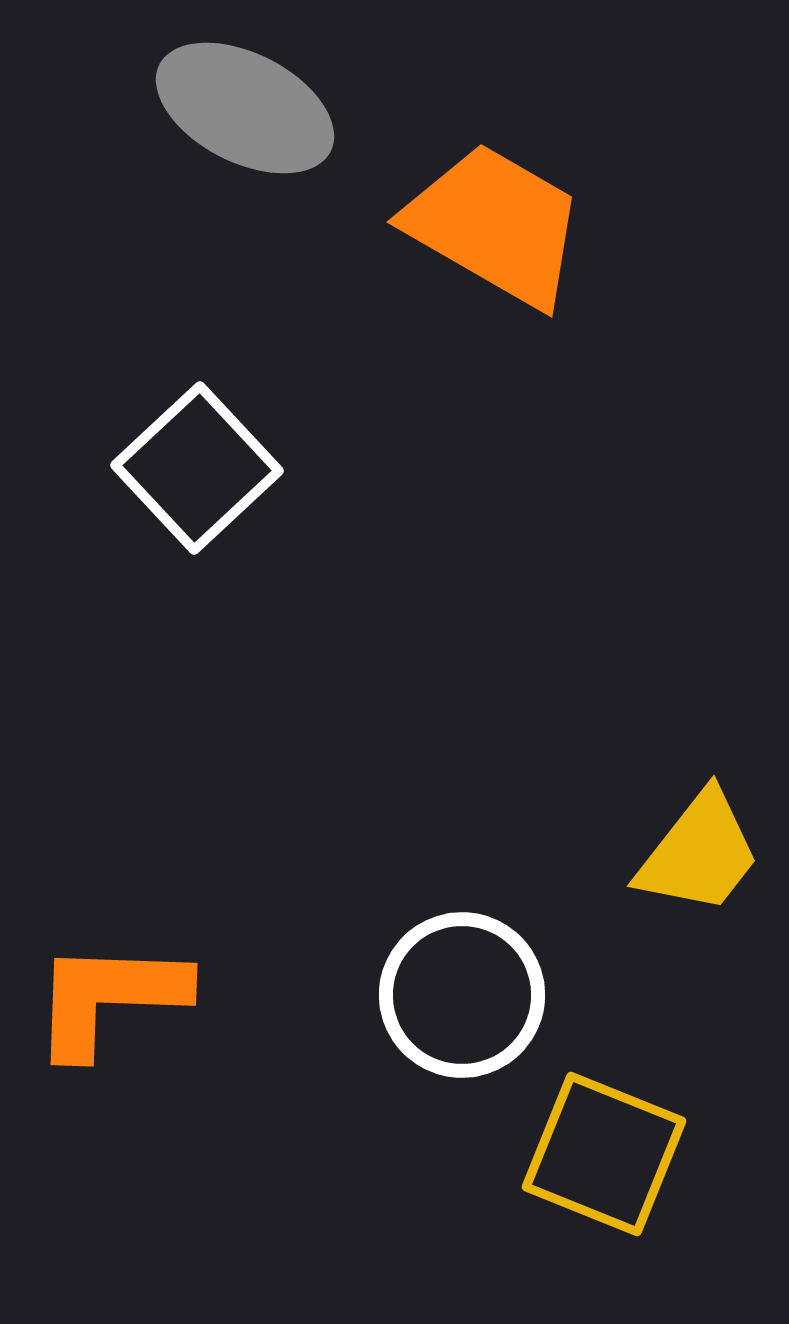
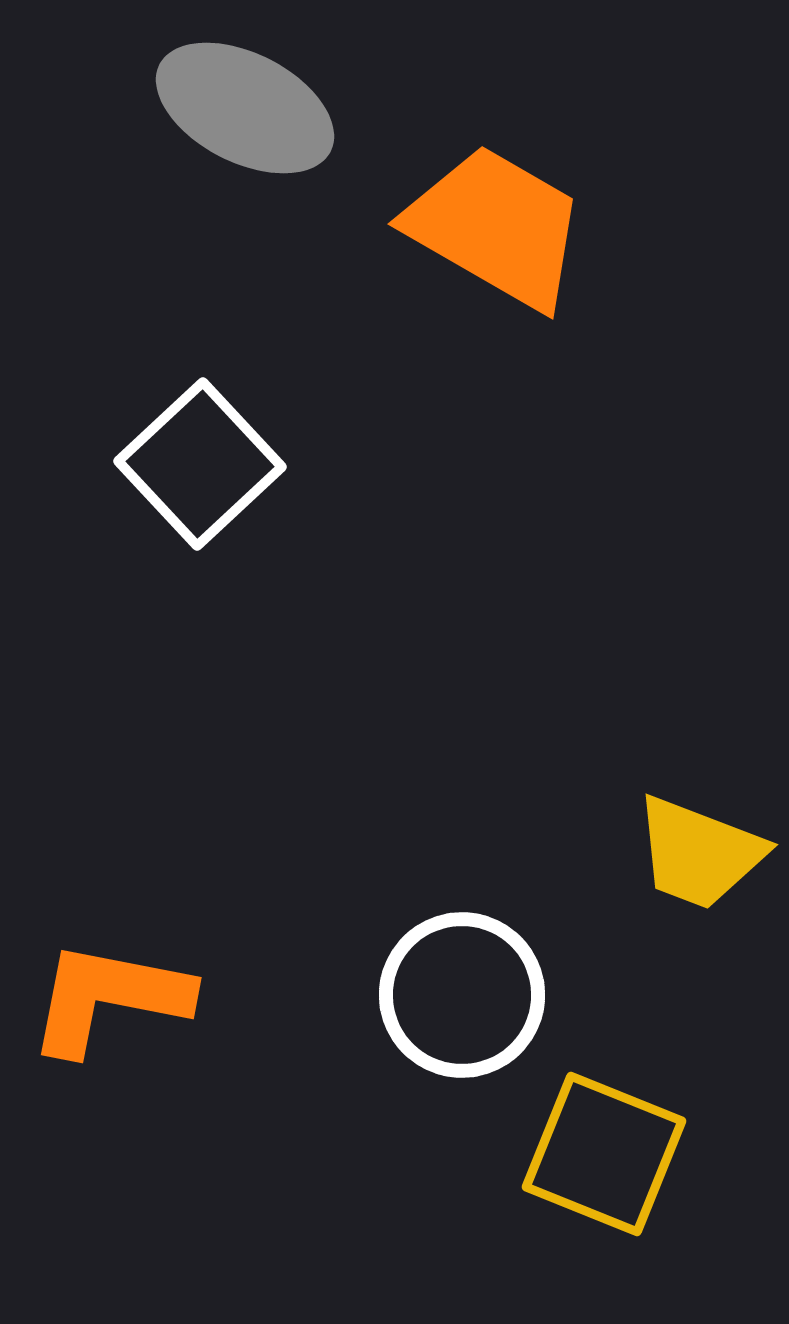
orange trapezoid: moved 1 px right, 2 px down
white square: moved 3 px right, 4 px up
yellow trapezoid: rotated 73 degrees clockwise
orange L-shape: rotated 9 degrees clockwise
